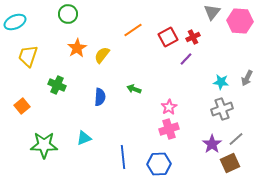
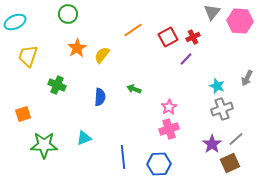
cyan star: moved 4 px left, 4 px down; rotated 14 degrees clockwise
orange square: moved 1 px right, 8 px down; rotated 21 degrees clockwise
